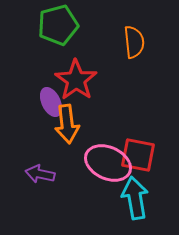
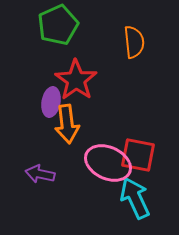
green pentagon: rotated 9 degrees counterclockwise
purple ellipse: rotated 36 degrees clockwise
cyan arrow: rotated 15 degrees counterclockwise
